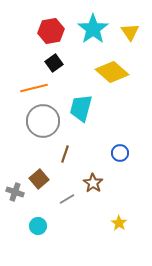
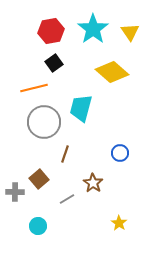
gray circle: moved 1 px right, 1 px down
gray cross: rotated 18 degrees counterclockwise
